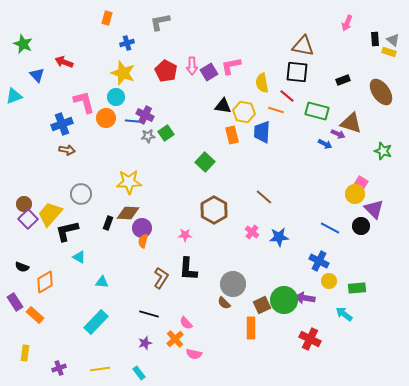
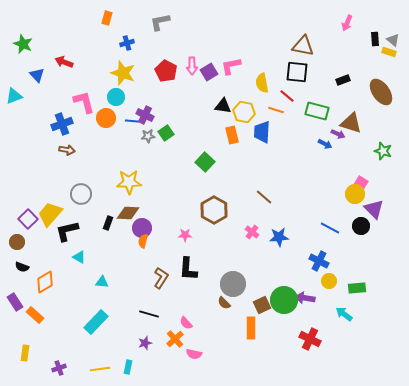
brown circle at (24, 204): moved 7 px left, 38 px down
cyan rectangle at (139, 373): moved 11 px left, 6 px up; rotated 48 degrees clockwise
